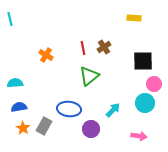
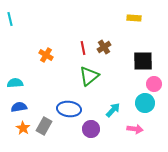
pink arrow: moved 4 px left, 7 px up
